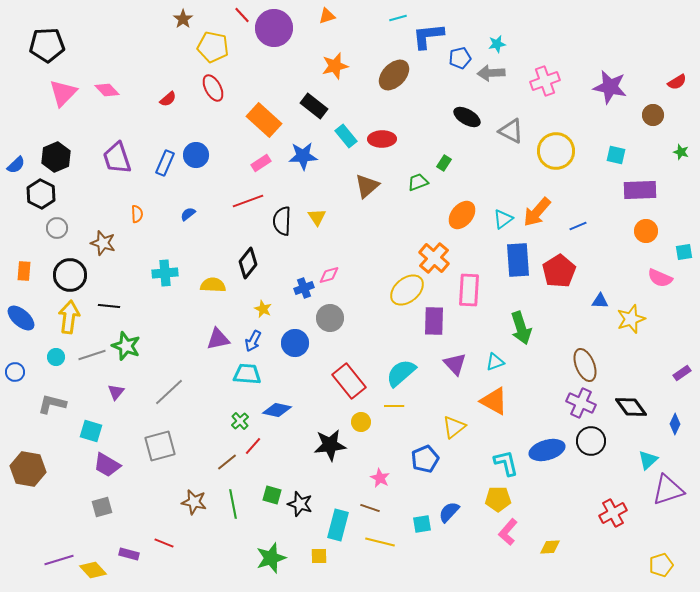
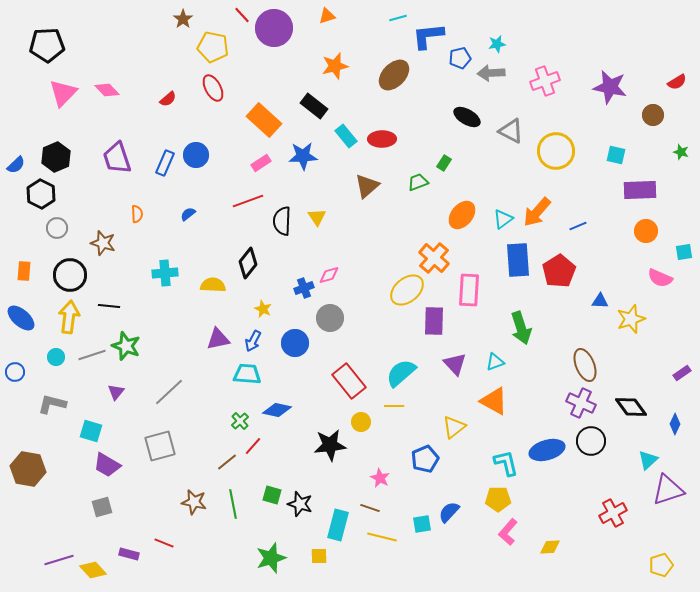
yellow line at (380, 542): moved 2 px right, 5 px up
